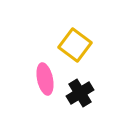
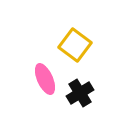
pink ellipse: rotated 12 degrees counterclockwise
